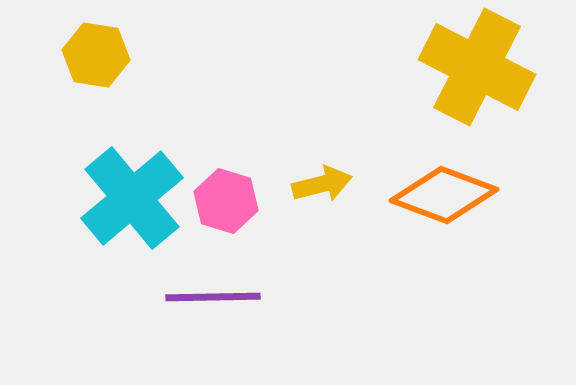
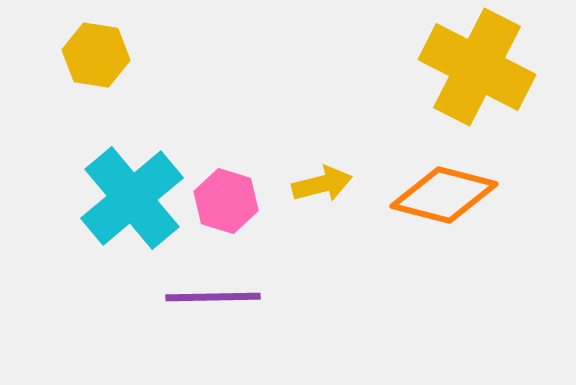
orange diamond: rotated 6 degrees counterclockwise
